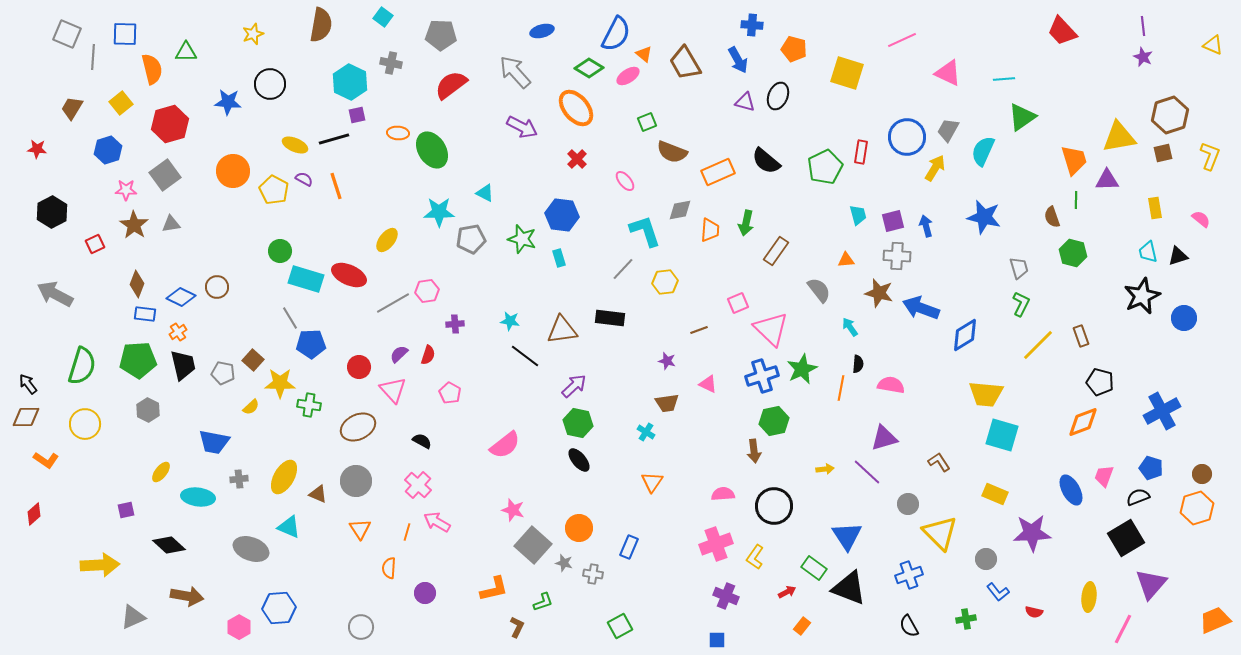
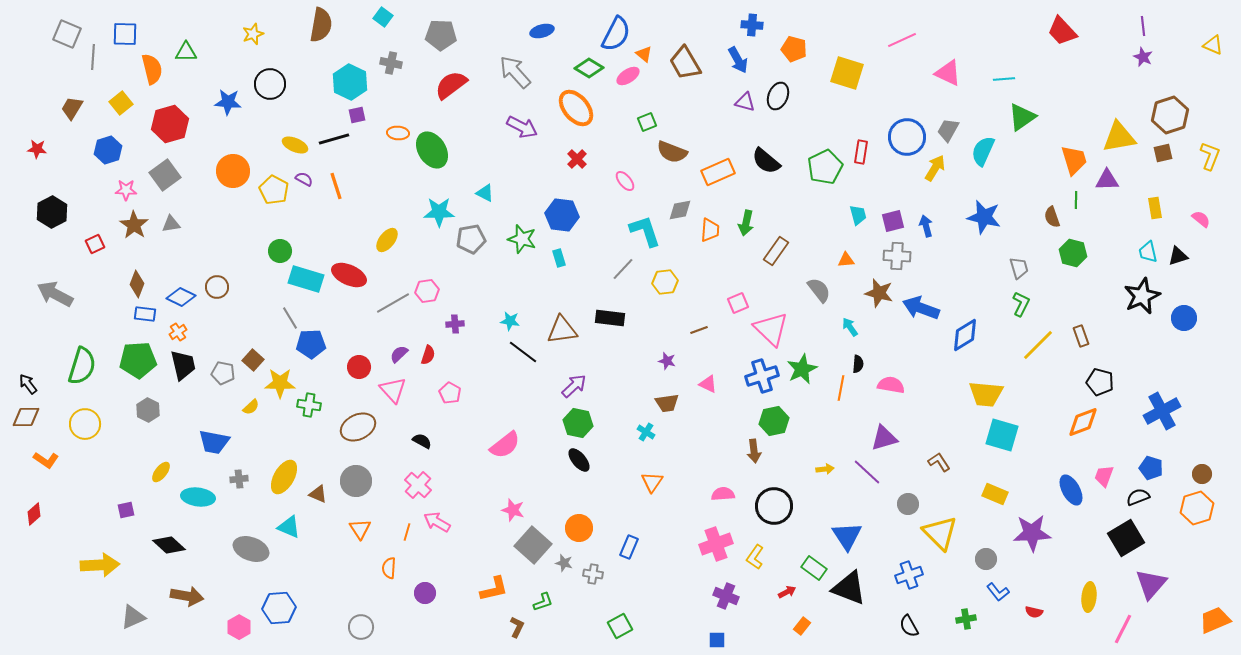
black line at (525, 356): moved 2 px left, 4 px up
